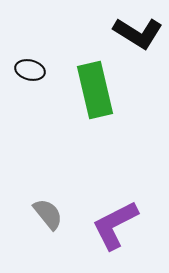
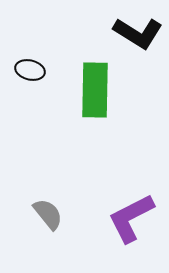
green rectangle: rotated 14 degrees clockwise
purple L-shape: moved 16 px right, 7 px up
